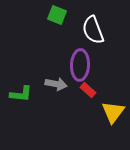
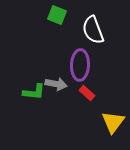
red rectangle: moved 1 px left, 3 px down
green L-shape: moved 13 px right, 2 px up
yellow triangle: moved 10 px down
